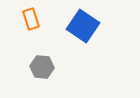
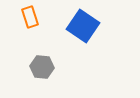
orange rectangle: moved 1 px left, 2 px up
